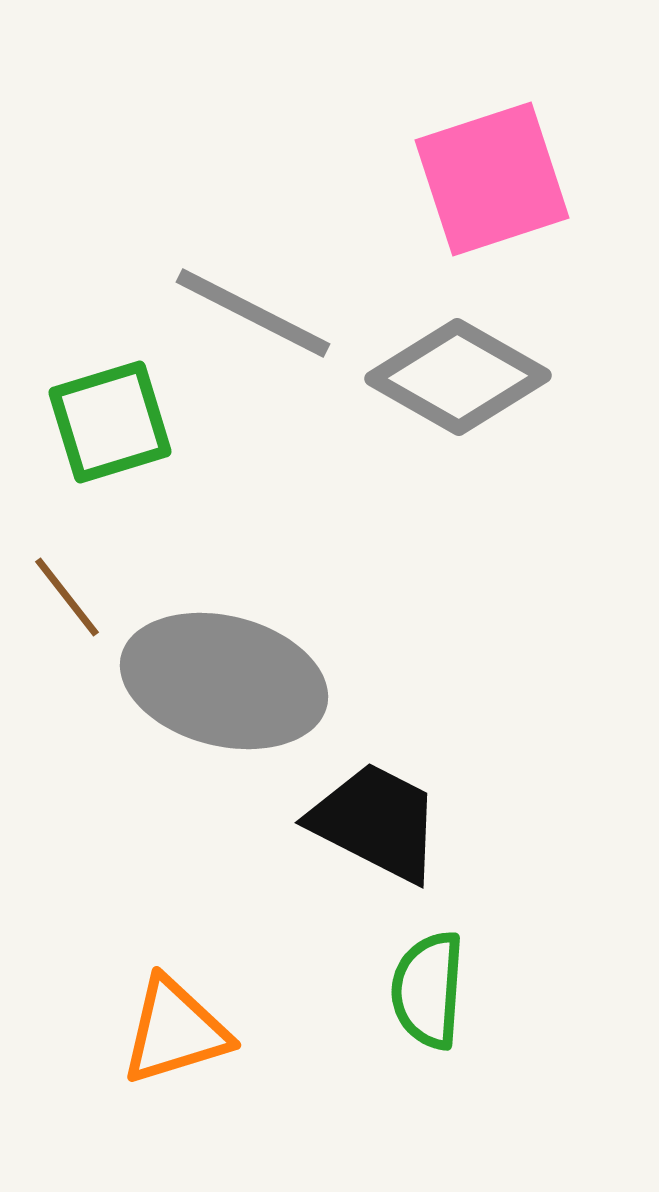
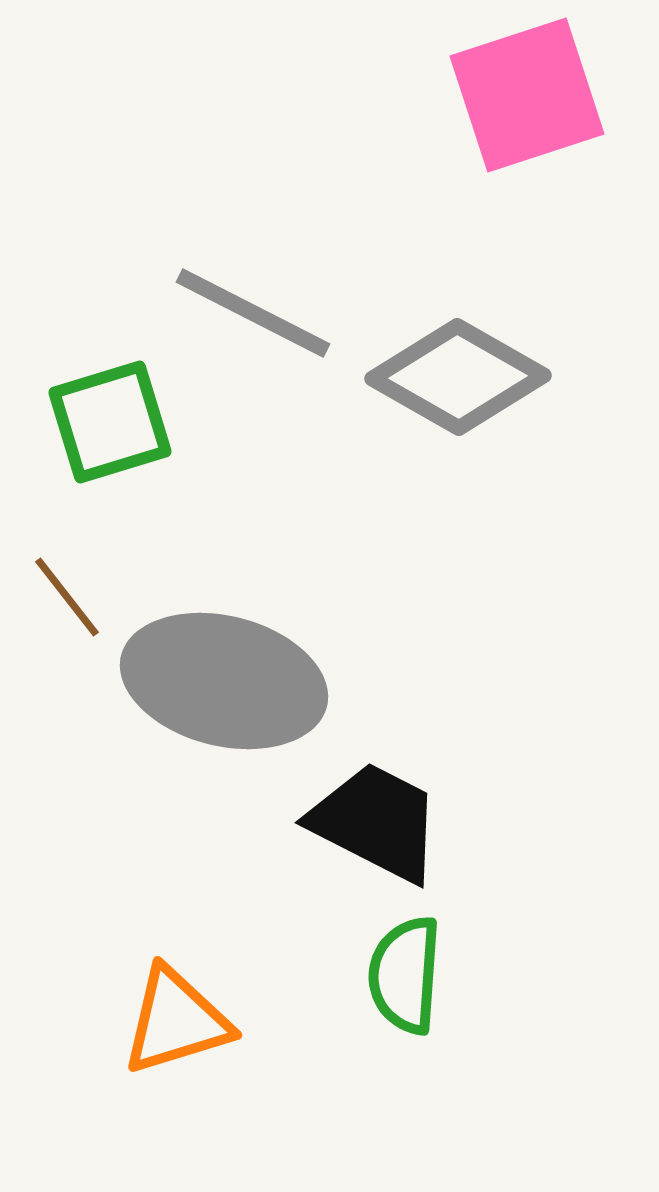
pink square: moved 35 px right, 84 px up
green semicircle: moved 23 px left, 15 px up
orange triangle: moved 1 px right, 10 px up
